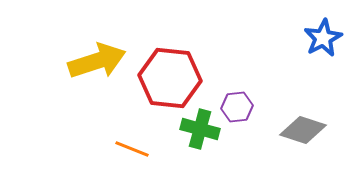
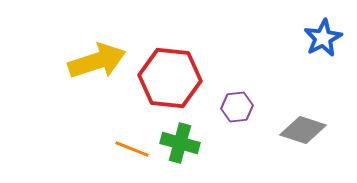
green cross: moved 20 px left, 14 px down
